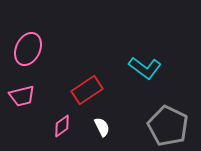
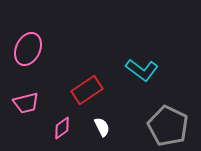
cyan L-shape: moved 3 px left, 2 px down
pink trapezoid: moved 4 px right, 7 px down
pink diamond: moved 2 px down
